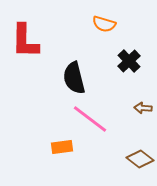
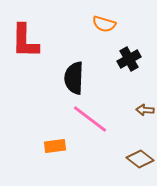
black cross: moved 2 px up; rotated 15 degrees clockwise
black semicircle: rotated 16 degrees clockwise
brown arrow: moved 2 px right, 2 px down
orange rectangle: moved 7 px left, 1 px up
